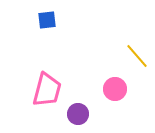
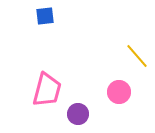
blue square: moved 2 px left, 4 px up
pink circle: moved 4 px right, 3 px down
